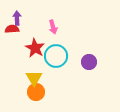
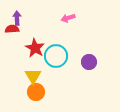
pink arrow: moved 15 px right, 9 px up; rotated 88 degrees clockwise
yellow triangle: moved 1 px left, 2 px up
